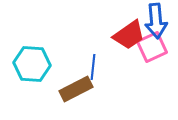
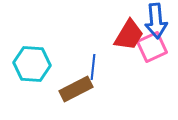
red trapezoid: rotated 24 degrees counterclockwise
